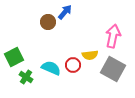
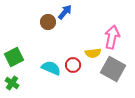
pink arrow: moved 1 px left, 1 px down
yellow semicircle: moved 3 px right, 2 px up
green cross: moved 14 px left, 6 px down
